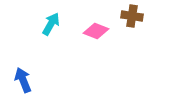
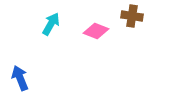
blue arrow: moved 3 px left, 2 px up
